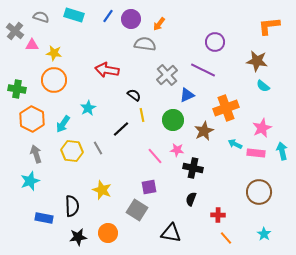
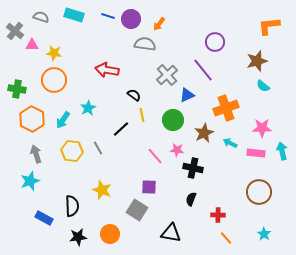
blue line at (108, 16): rotated 72 degrees clockwise
brown star at (257, 61): rotated 25 degrees counterclockwise
purple line at (203, 70): rotated 25 degrees clockwise
cyan arrow at (63, 124): moved 4 px up
pink star at (262, 128): rotated 24 degrees clockwise
brown star at (204, 131): moved 2 px down
cyan arrow at (235, 144): moved 5 px left, 1 px up
purple square at (149, 187): rotated 14 degrees clockwise
blue rectangle at (44, 218): rotated 18 degrees clockwise
orange circle at (108, 233): moved 2 px right, 1 px down
